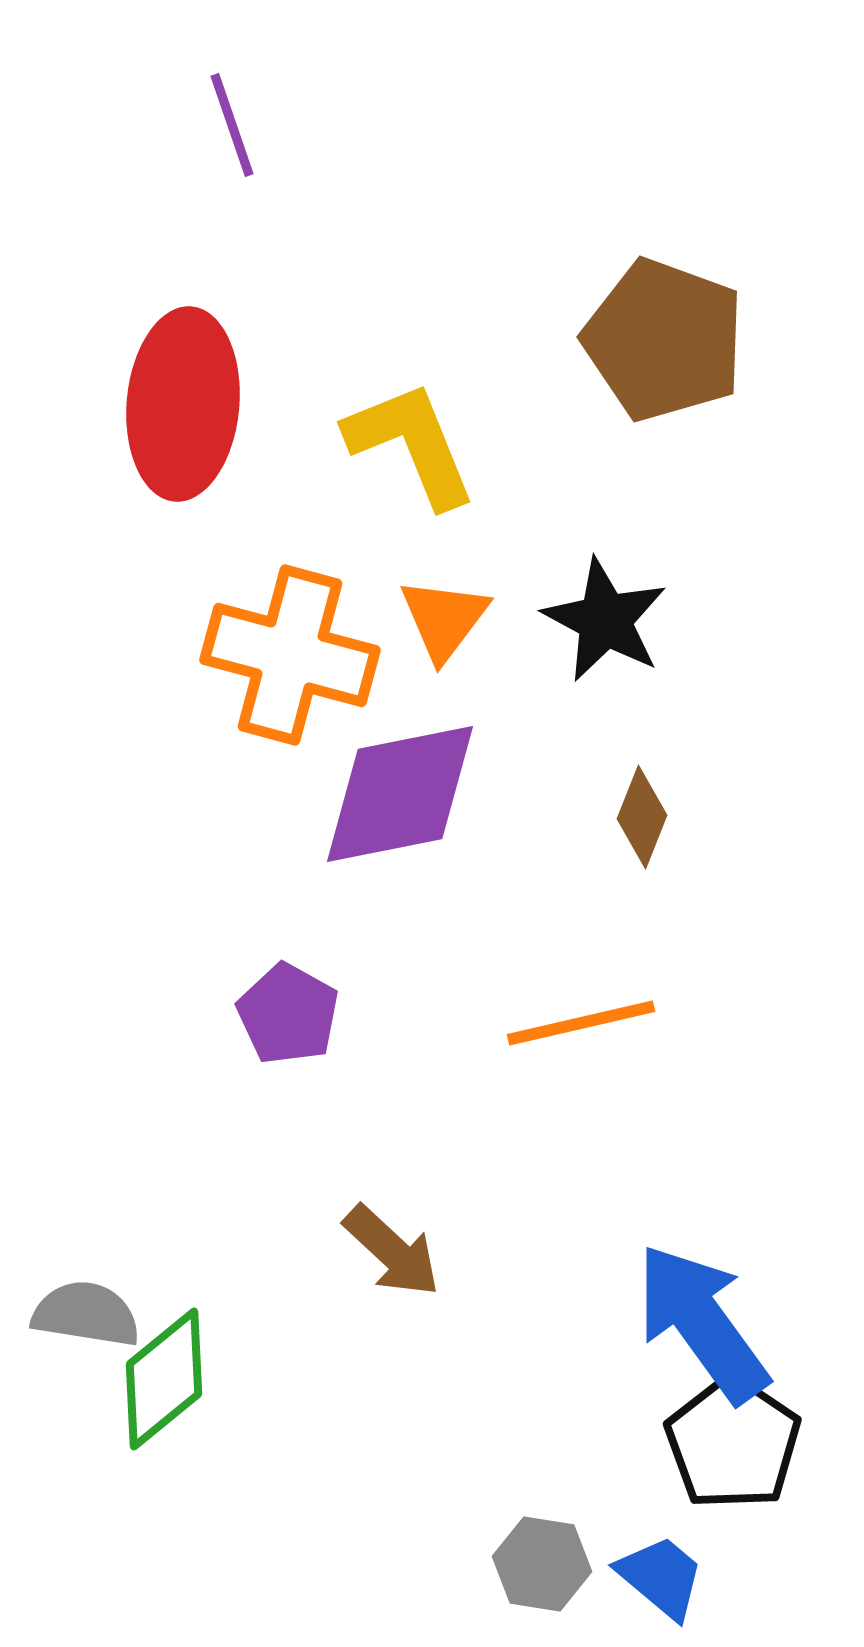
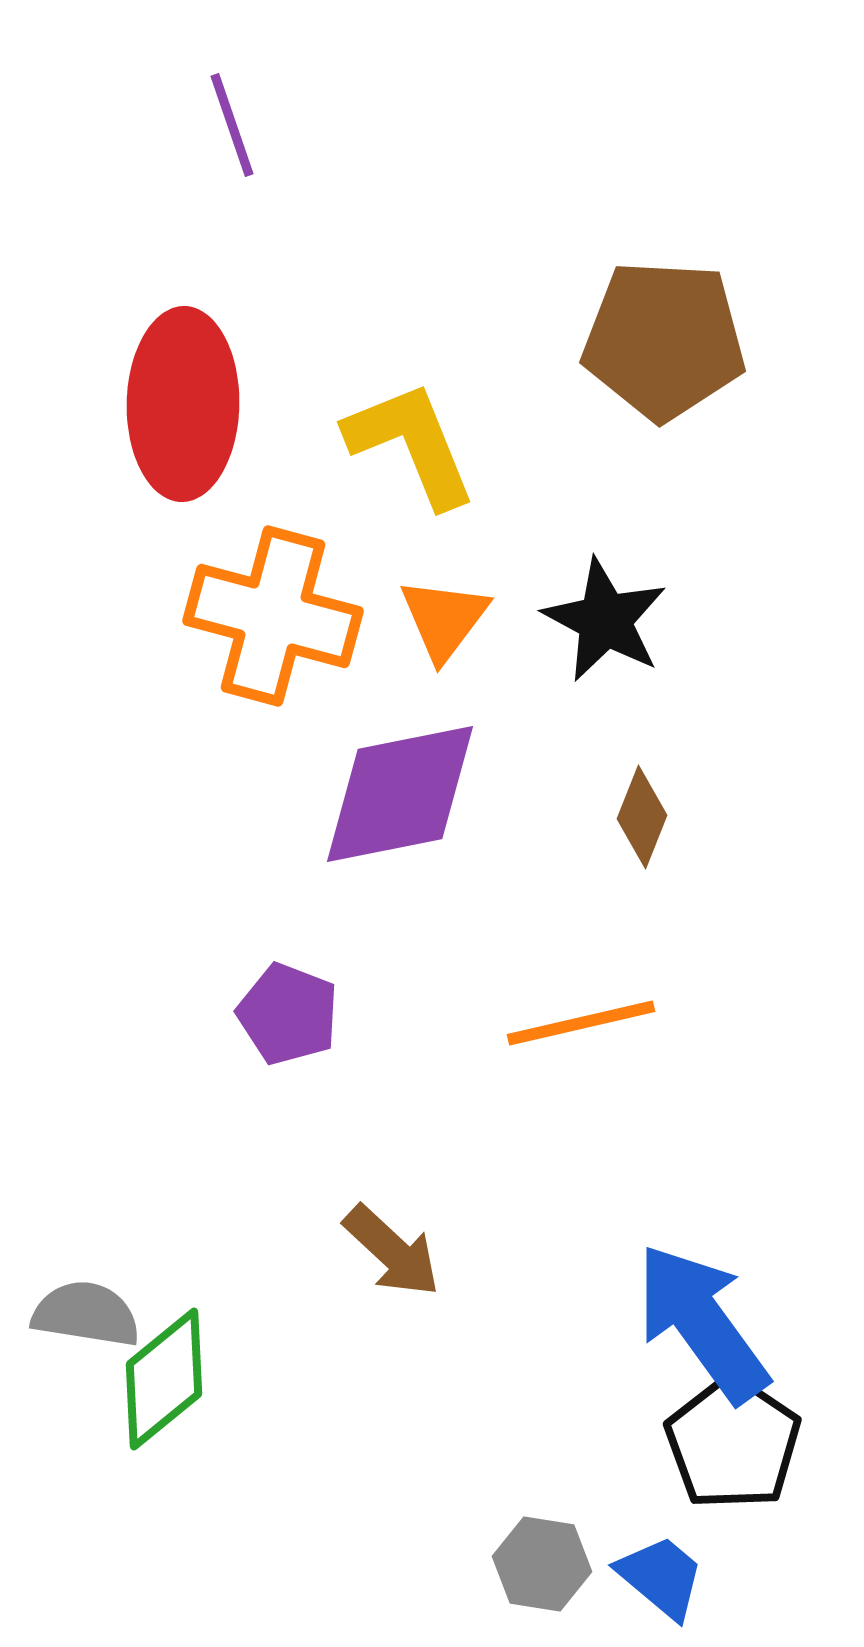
brown pentagon: rotated 17 degrees counterclockwise
red ellipse: rotated 4 degrees counterclockwise
orange cross: moved 17 px left, 39 px up
purple pentagon: rotated 8 degrees counterclockwise
